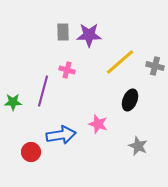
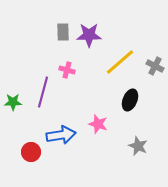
gray cross: rotated 12 degrees clockwise
purple line: moved 1 px down
